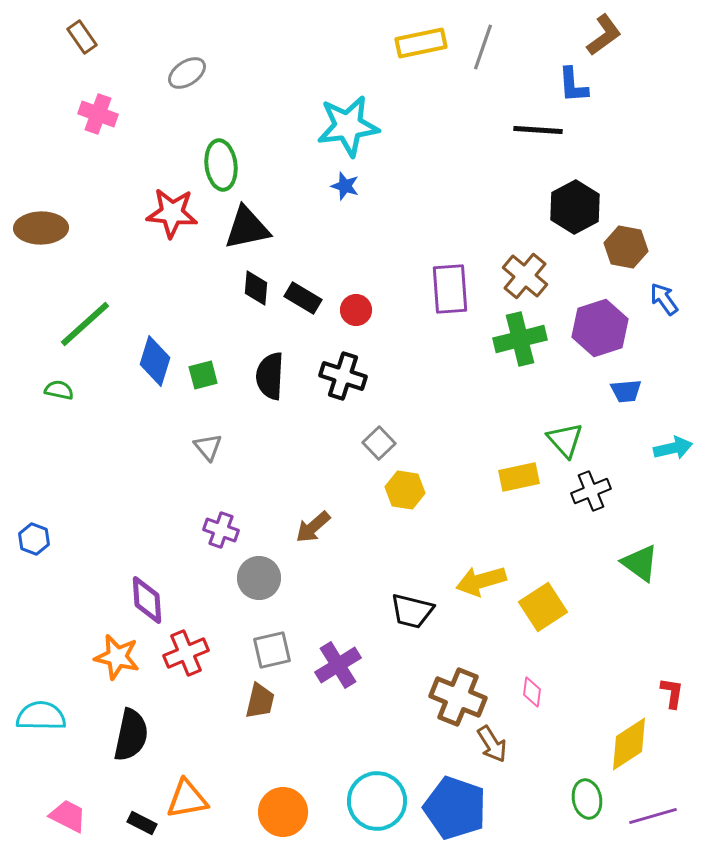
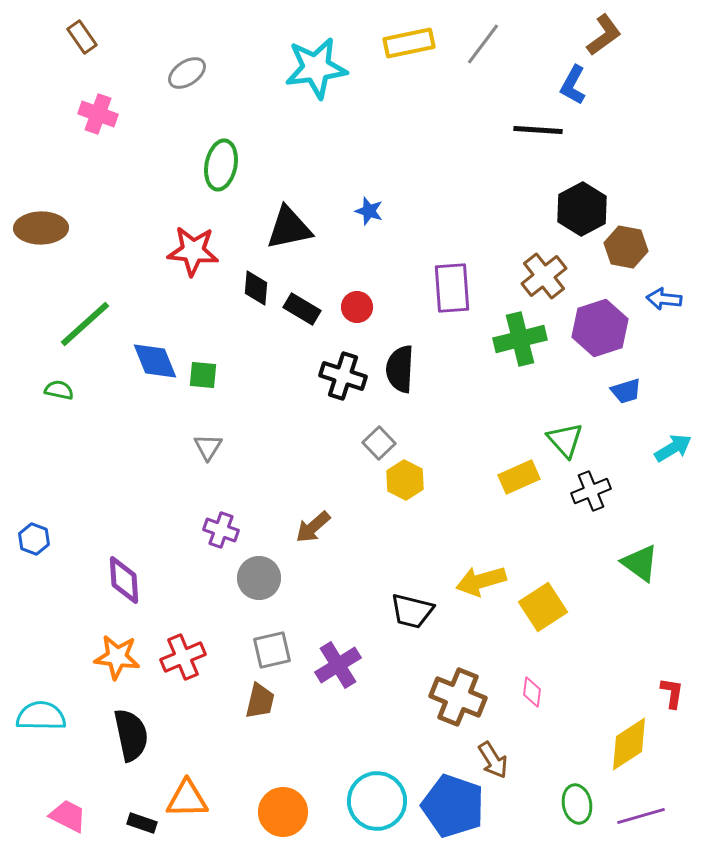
yellow rectangle at (421, 43): moved 12 px left
gray line at (483, 47): moved 3 px up; rotated 18 degrees clockwise
blue L-shape at (573, 85): rotated 33 degrees clockwise
cyan star at (348, 126): moved 32 px left, 58 px up
green ellipse at (221, 165): rotated 18 degrees clockwise
blue star at (345, 186): moved 24 px right, 25 px down
black hexagon at (575, 207): moved 7 px right, 2 px down
red star at (172, 213): moved 21 px right, 38 px down
black triangle at (247, 228): moved 42 px right
brown cross at (525, 276): moved 19 px right; rotated 12 degrees clockwise
purple rectangle at (450, 289): moved 2 px right, 1 px up
black rectangle at (303, 298): moved 1 px left, 11 px down
blue arrow at (664, 299): rotated 48 degrees counterclockwise
red circle at (356, 310): moved 1 px right, 3 px up
blue diamond at (155, 361): rotated 39 degrees counterclockwise
green square at (203, 375): rotated 20 degrees clockwise
black semicircle at (270, 376): moved 130 px right, 7 px up
blue trapezoid at (626, 391): rotated 12 degrees counterclockwise
gray triangle at (208, 447): rotated 12 degrees clockwise
cyan arrow at (673, 448): rotated 18 degrees counterclockwise
yellow rectangle at (519, 477): rotated 12 degrees counterclockwise
yellow hexagon at (405, 490): moved 10 px up; rotated 18 degrees clockwise
purple diamond at (147, 600): moved 23 px left, 20 px up
red cross at (186, 653): moved 3 px left, 4 px down
orange star at (117, 657): rotated 6 degrees counterclockwise
black semicircle at (131, 735): rotated 24 degrees counterclockwise
brown arrow at (492, 744): moved 1 px right, 16 px down
orange triangle at (187, 799): rotated 9 degrees clockwise
green ellipse at (587, 799): moved 10 px left, 5 px down
blue pentagon at (455, 808): moved 2 px left, 2 px up
purple line at (653, 816): moved 12 px left
black rectangle at (142, 823): rotated 8 degrees counterclockwise
